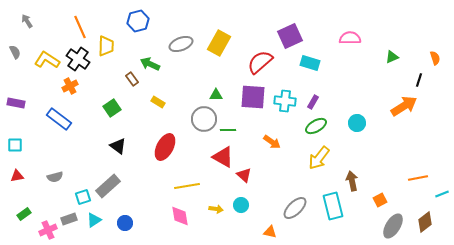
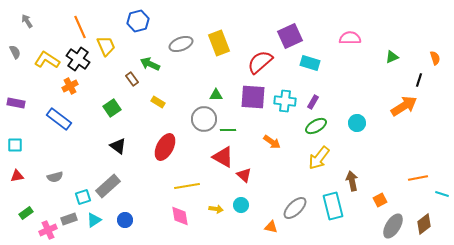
yellow rectangle at (219, 43): rotated 50 degrees counterclockwise
yellow trapezoid at (106, 46): rotated 25 degrees counterclockwise
cyan line at (442, 194): rotated 40 degrees clockwise
green rectangle at (24, 214): moved 2 px right, 1 px up
brown diamond at (425, 222): moved 1 px left, 2 px down
blue circle at (125, 223): moved 3 px up
orange triangle at (270, 232): moved 1 px right, 5 px up
